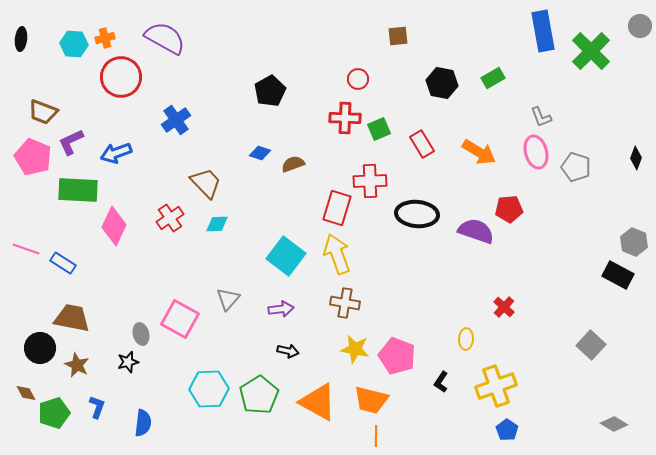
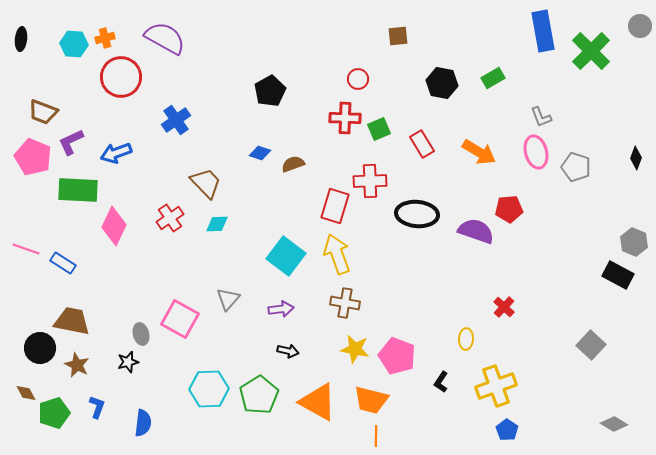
red rectangle at (337, 208): moved 2 px left, 2 px up
brown trapezoid at (72, 318): moved 3 px down
